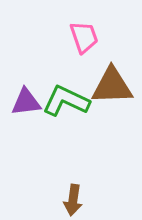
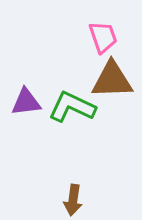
pink trapezoid: moved 19 px right
brown triangle: moved 6 px up
green L-shape: moved 6 px right, 6 px down
